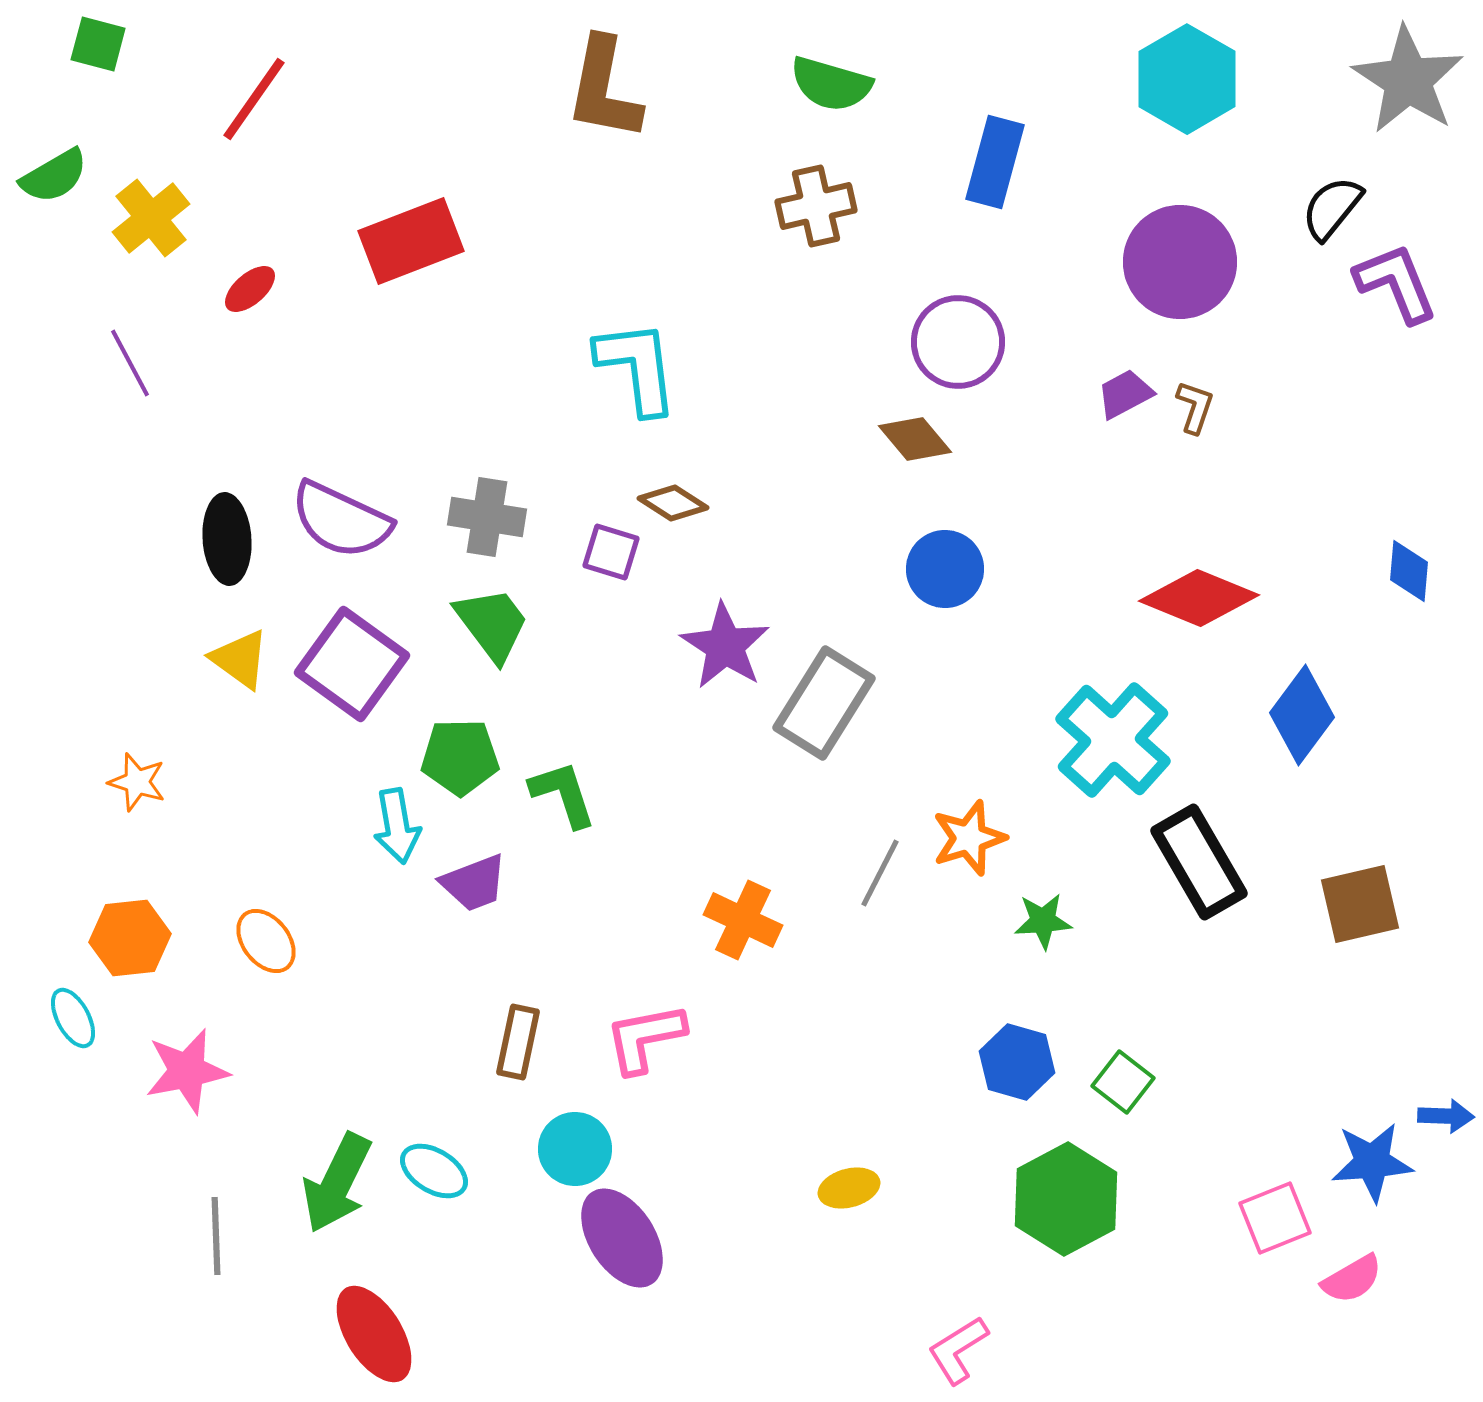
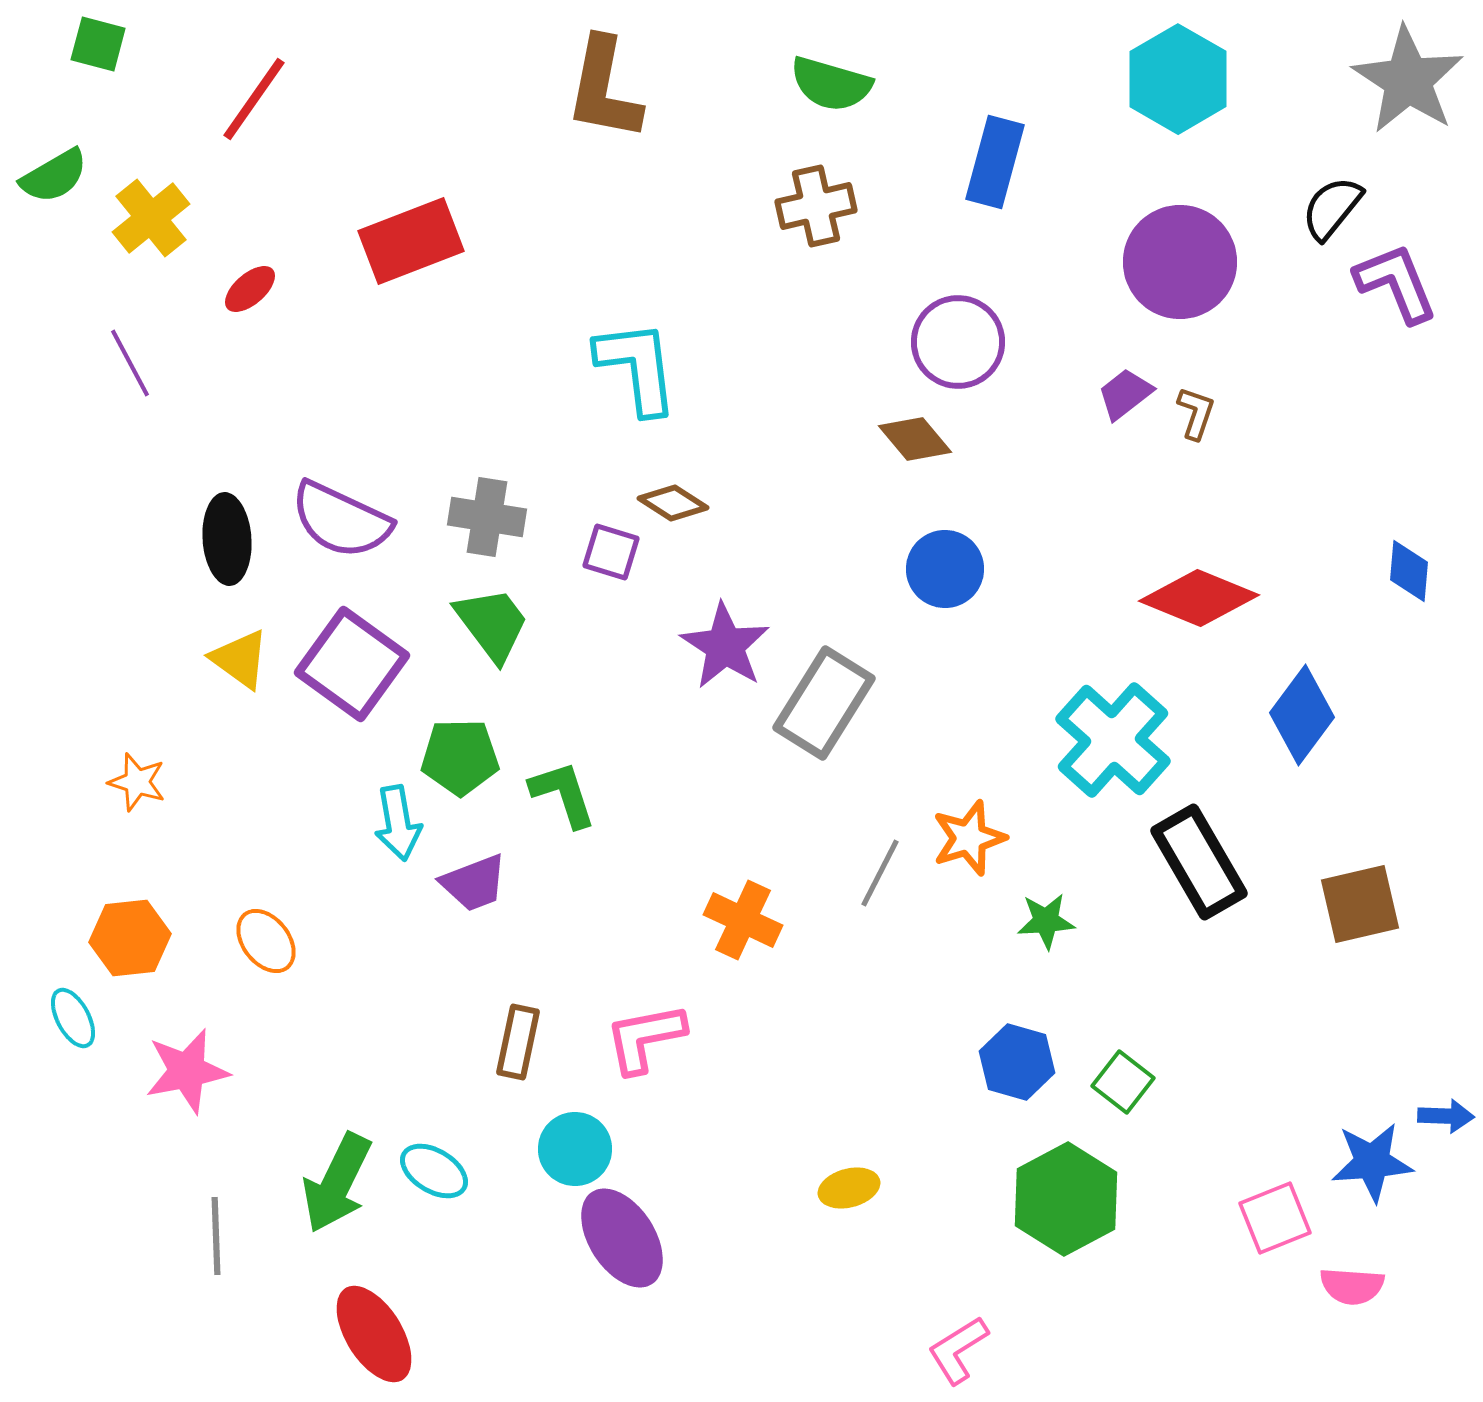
cyan hexagon at (1187, 79): moved 9 px left
purple trapezoid at (1125, 394): rotated 10 degrees counterclockwise
brown L-shape at (1195, 407): moved 1 px right, 6 px down
cyan arrow at (397, 826): moved 1 px right, 3 px up
green star at (1043, 921): moved 3 px right
pink semicircle at (1352, 1279): moved 7 px down; rotated 34 degrees clockwise
